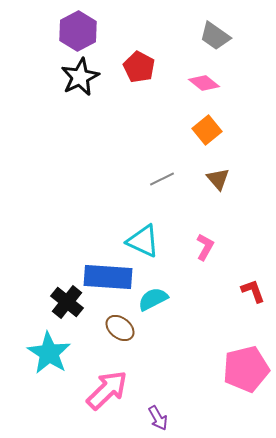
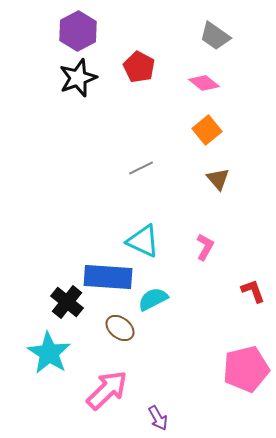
black star: moved 2 px left, 1 px down; rotated 6 degrees clockwise
gray line: moved 21 px left, 11 px up
